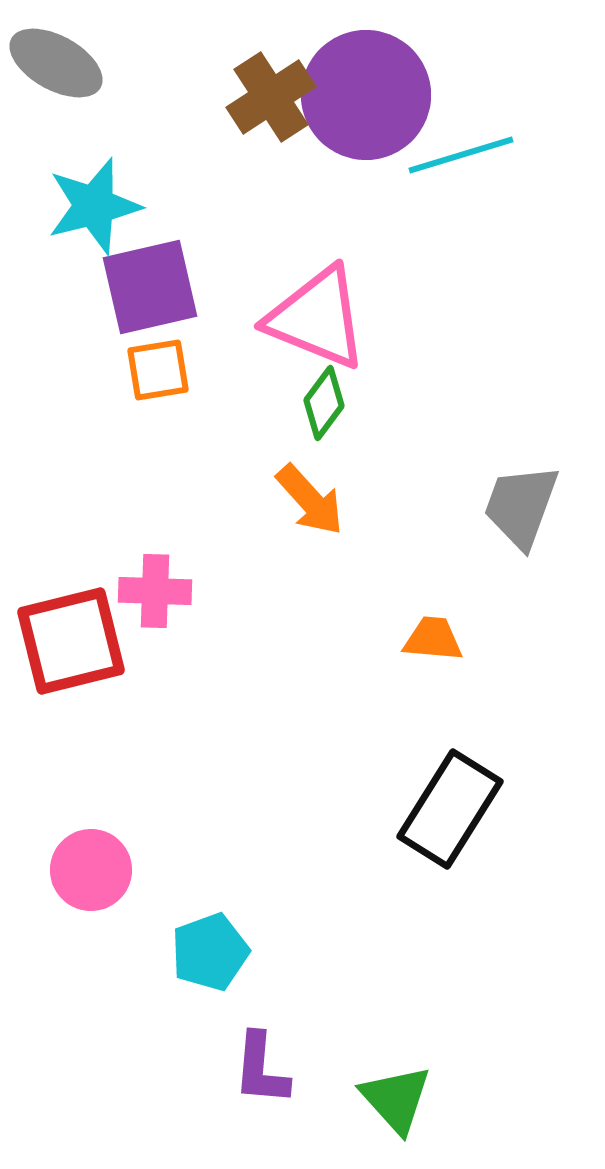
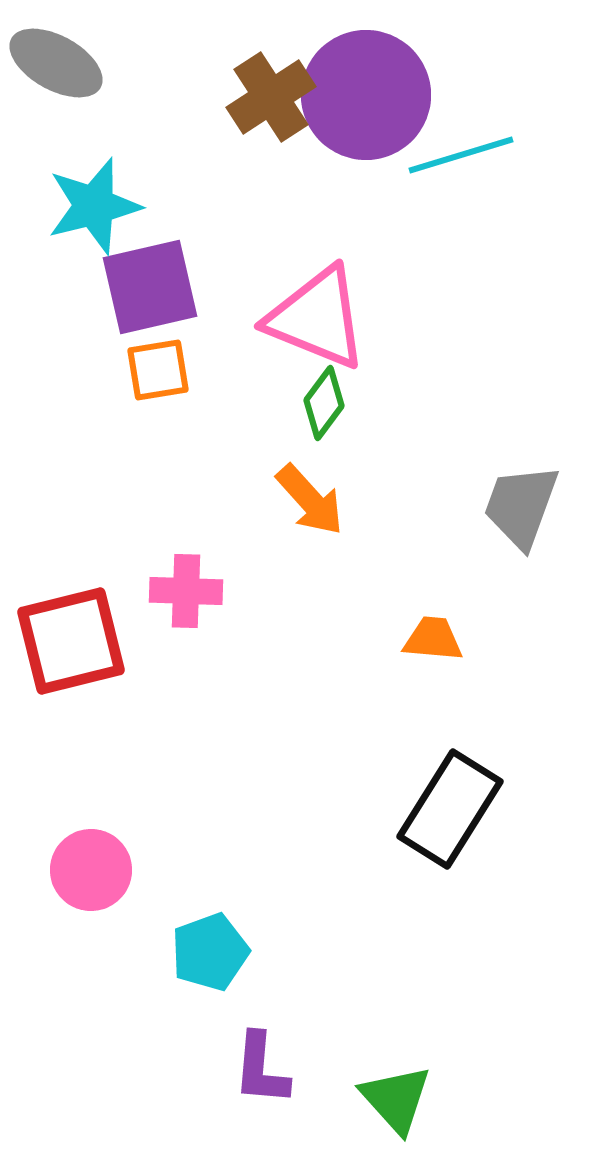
pink cross: moved 31 px right
